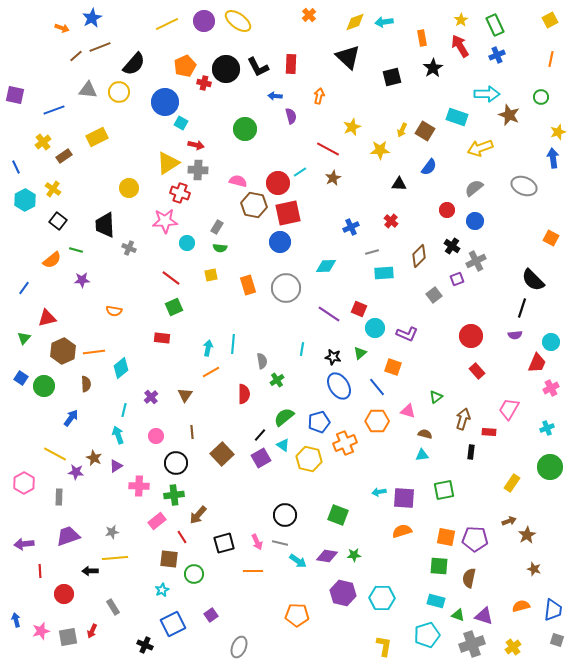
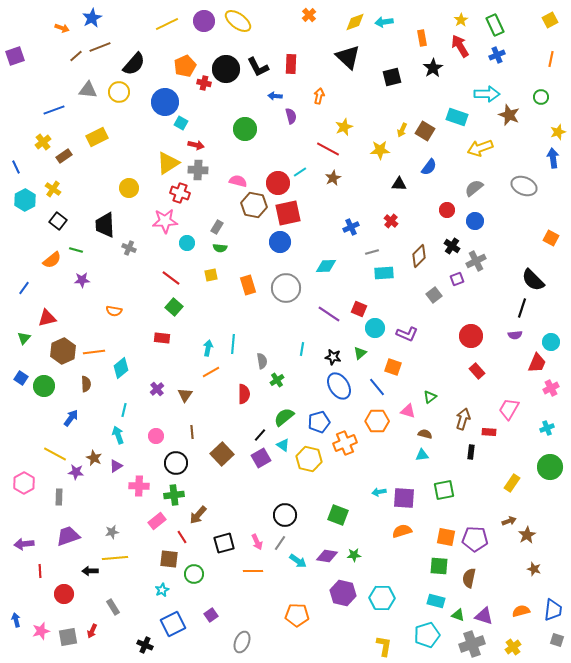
purple square at (15, 95): moved 39 px up; rotated 30 degrees counterclockwise
yellow star at (352, 127): moved 8 px left
green square at (174, 307): rotated 24 degrees counterclockwise
purple cross at (151, 397): moved 6 px right, 8 px up
green triangle at (436, 397): moved 6 px left
gray line at (280, 543): rotated 70 degrees counterclockwise
orange semicircle at (521, 606): moved 5 px down
gray ellipse at (239, 647): moved 3 px right, 5 px up
